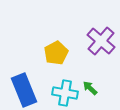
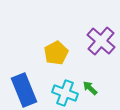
cyan cross: rotated 10 degrees clockwise
